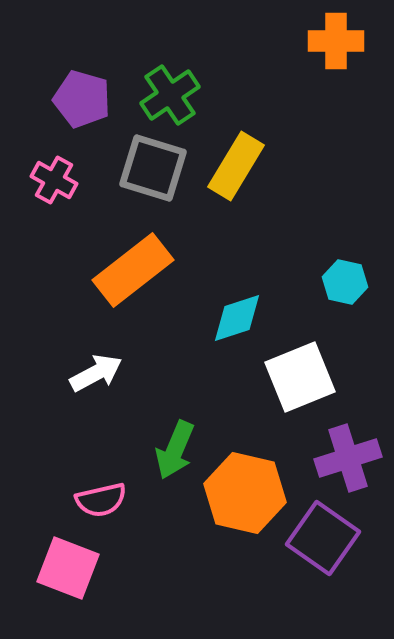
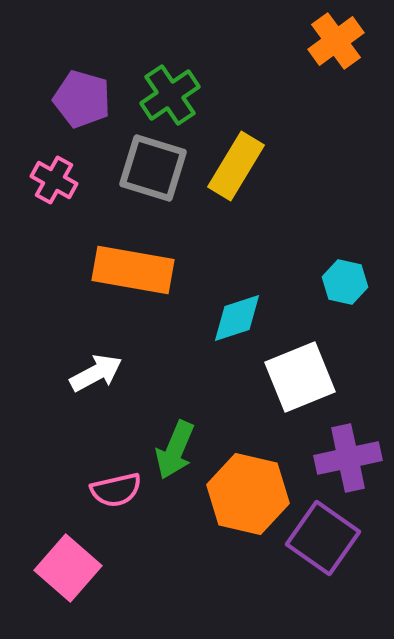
orange cross: rotated 36 degrees counterclockwise
orange rectangle: rotated 48 degrees clockwise
purple cross: rotated 6 degrees clockwise
orange hexagon: moved 3 px right, 1 px down
pink semicircle: moved 15 px right, 10 px up
pink square: rotated 20 degrees clockwise
